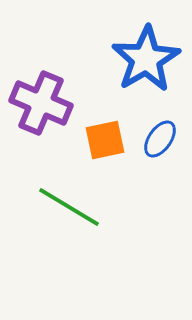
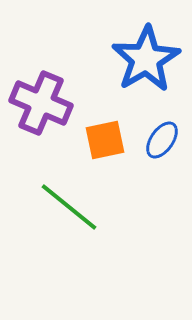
blue ellipse: moved 2 px right, 1 px down
green line: rotated 8 degrees clockwise
